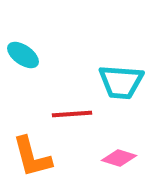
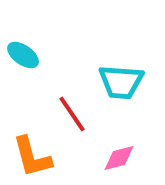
red line: rotated 60 degrees clockwise
pink diamond: rotated 32 degrees counterclockwise
